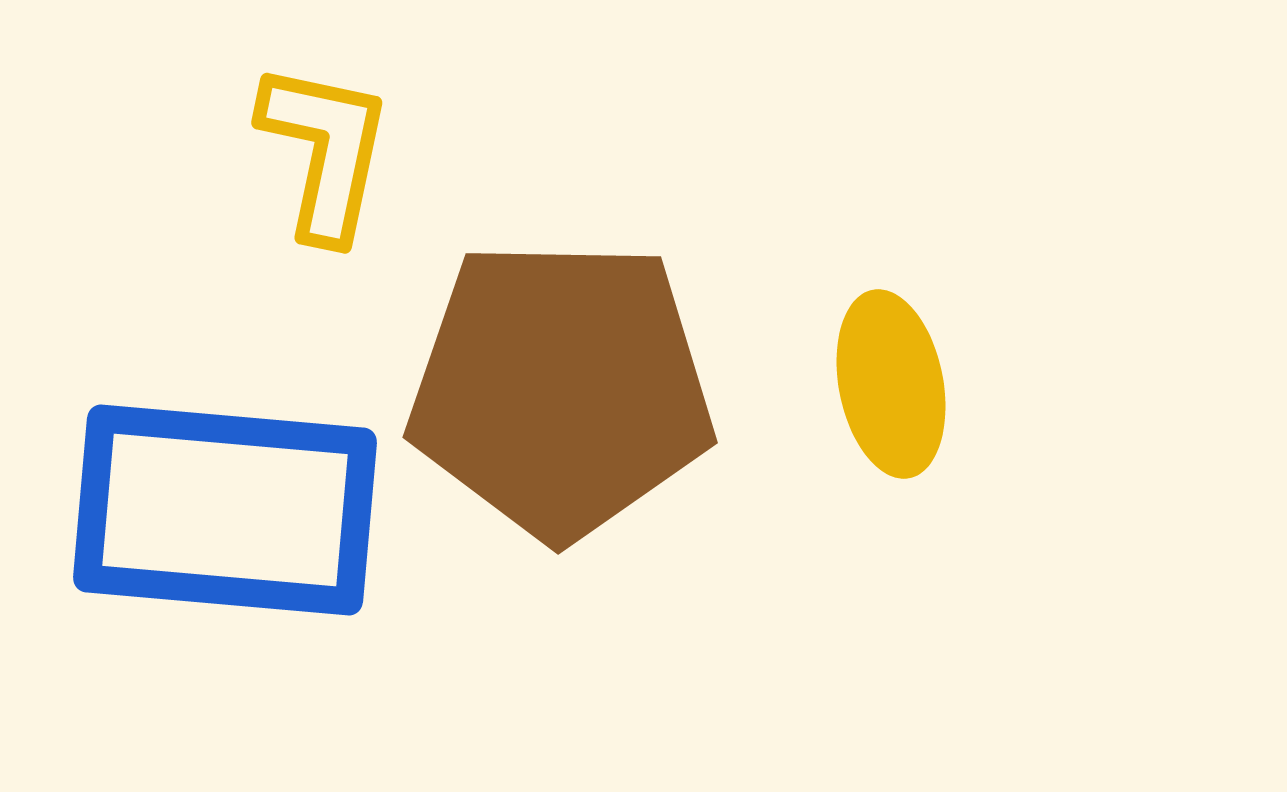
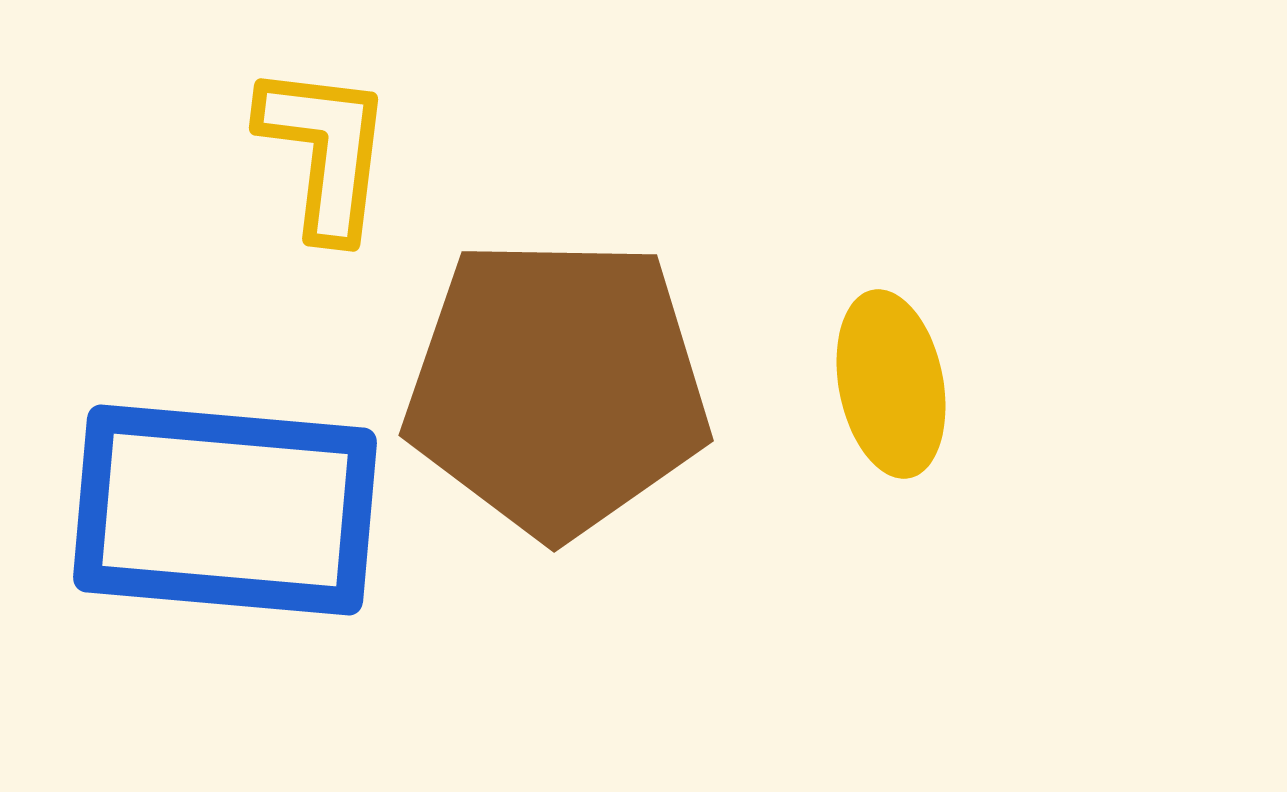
yellow L-shape: rotated 5 degrees counterclockwise
brown pentagon: moved 4 px left, 2 px up
